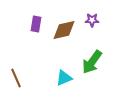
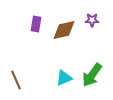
green arrow: moved 13 px down
brown line: moved 2 px down
